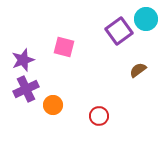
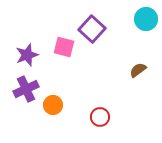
purple square: moved 27 px left, 2 px up; rotated 12 degrees counterclockwise
purple star: moved 4 px right, 5 px up
red circle: moved 1 px right, 1 px down
